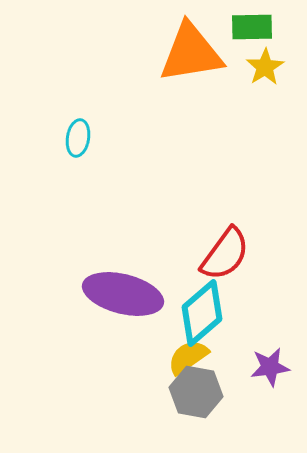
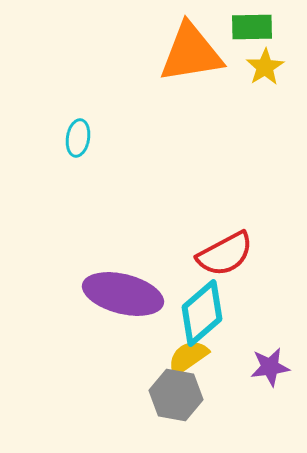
red semicircle: rotated 26 degrees clockwise
gray hexagon: moved 20 px left, 3 px down
